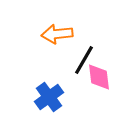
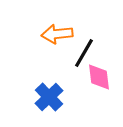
black line: moved 7 px up
blue cross: rotated 8 degrees counterclockwise
